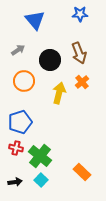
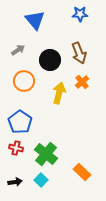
blue pentagon: rotated 20 degrees counterclockwise
green cross: moved 6 px right, 2 px up
